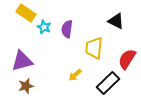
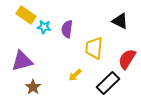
yellow rectangle: moved 2 px down
black triangle: moved 4 px right
cyan star: rotated 16 degrees counterclockwise
brown star: moved 7 px right, 1 px down; rotated 21 degrees counterclockwise
